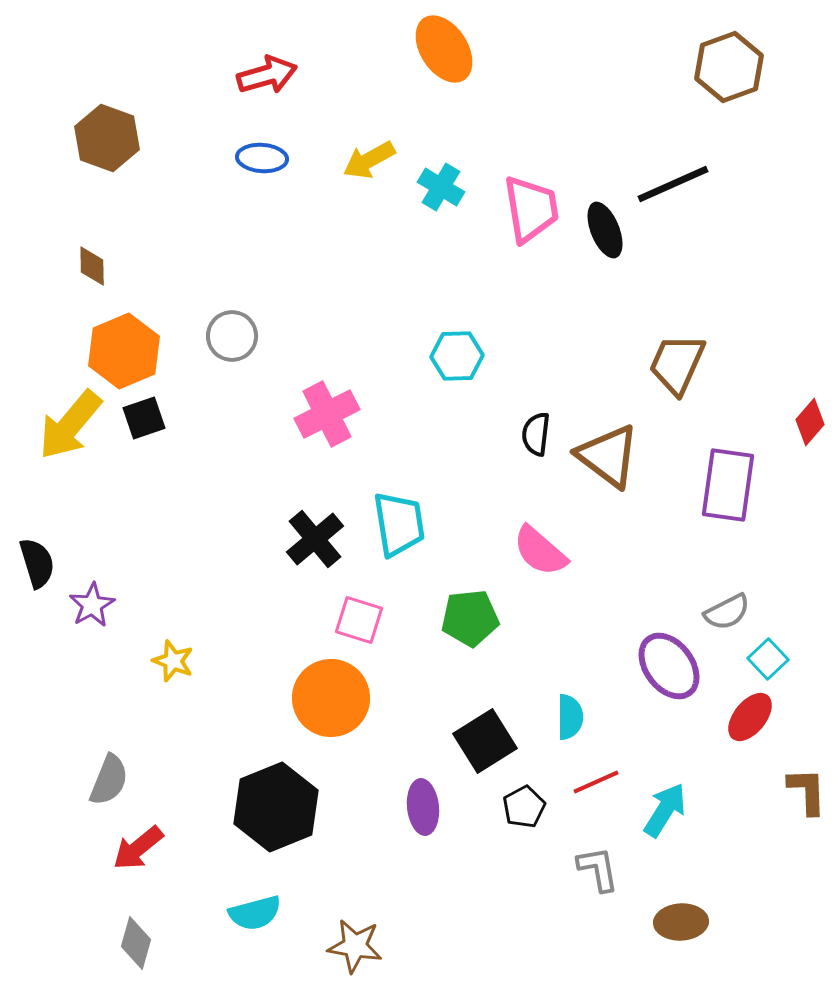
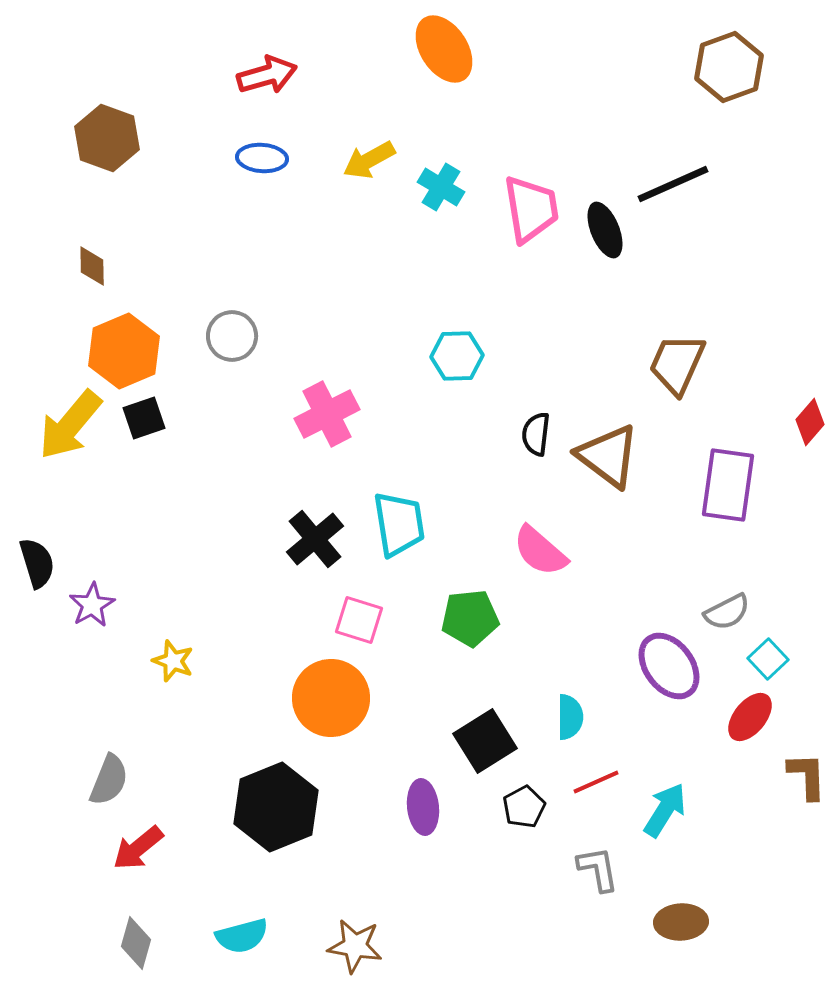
brown L-shape at (807, 791): moved 15 px up
cyan semicircle at (255, 913): moved 13 px left, 23 px down
